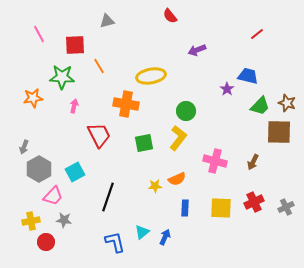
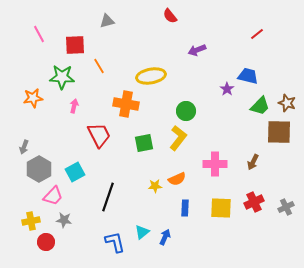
pink cross: moved 3 px down; rotated 15 degrees counterclockwise
